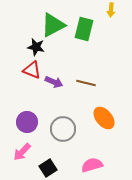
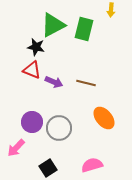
purple circle: moved 5 px right
gray circle: moved 4 px left, 1 px up
pink arrow: moved 6 px left, 4 px up
